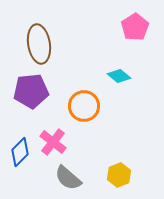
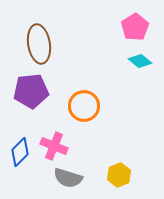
cyan diamond: moved 21 px right, 15 px up
pink cross: moved 1 px right, 4 px down; rotated 16 degrees counterclockwise
gray semicircle: rotated 24 degrees counterclockwise
